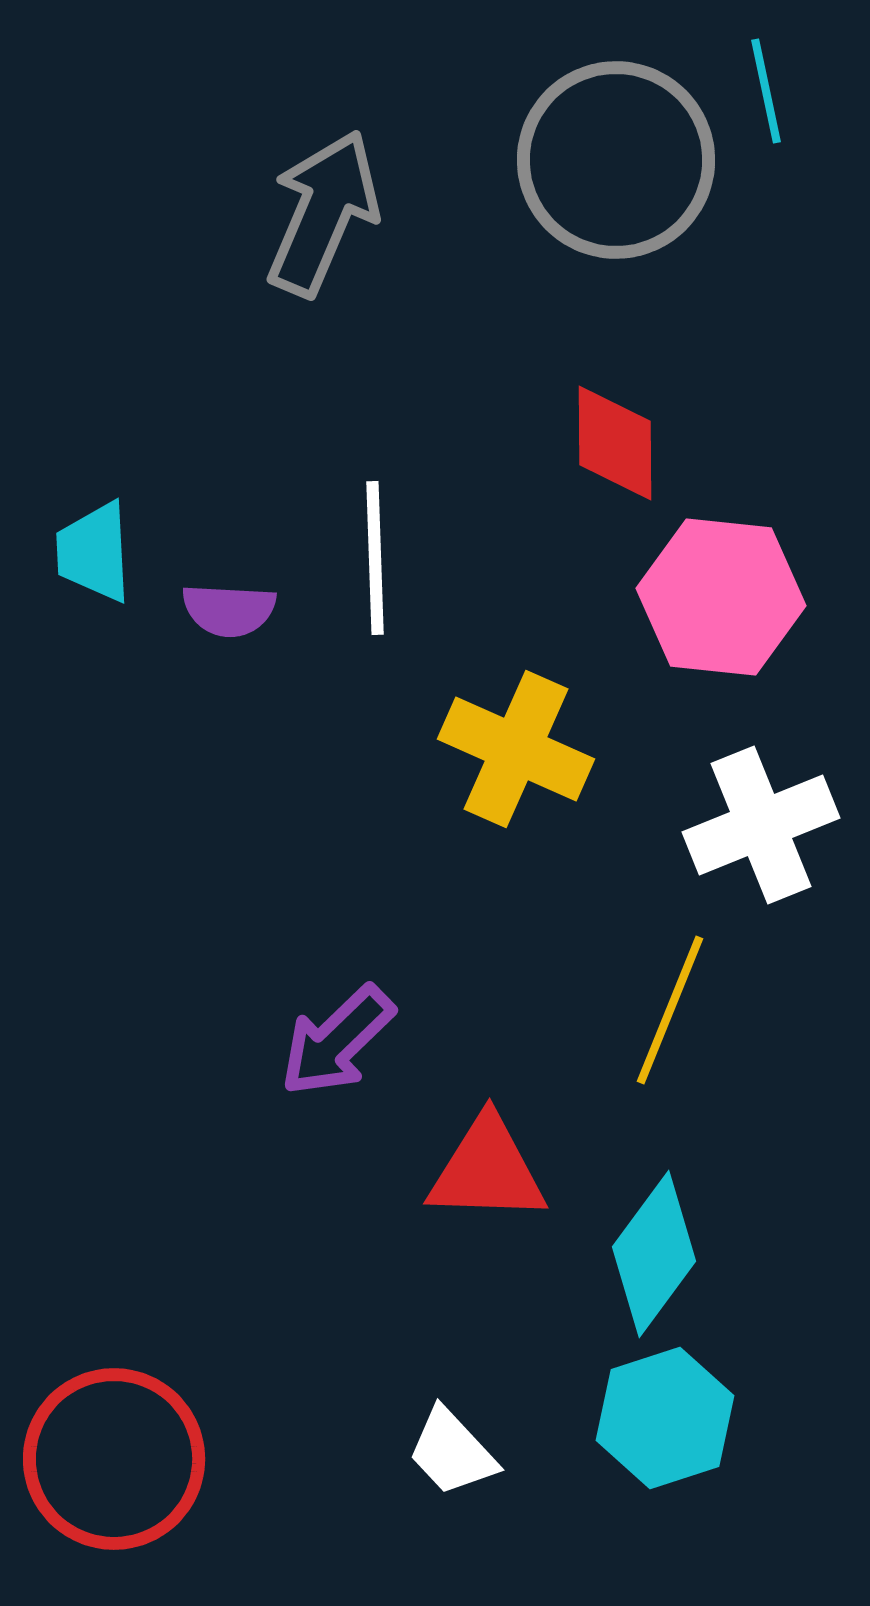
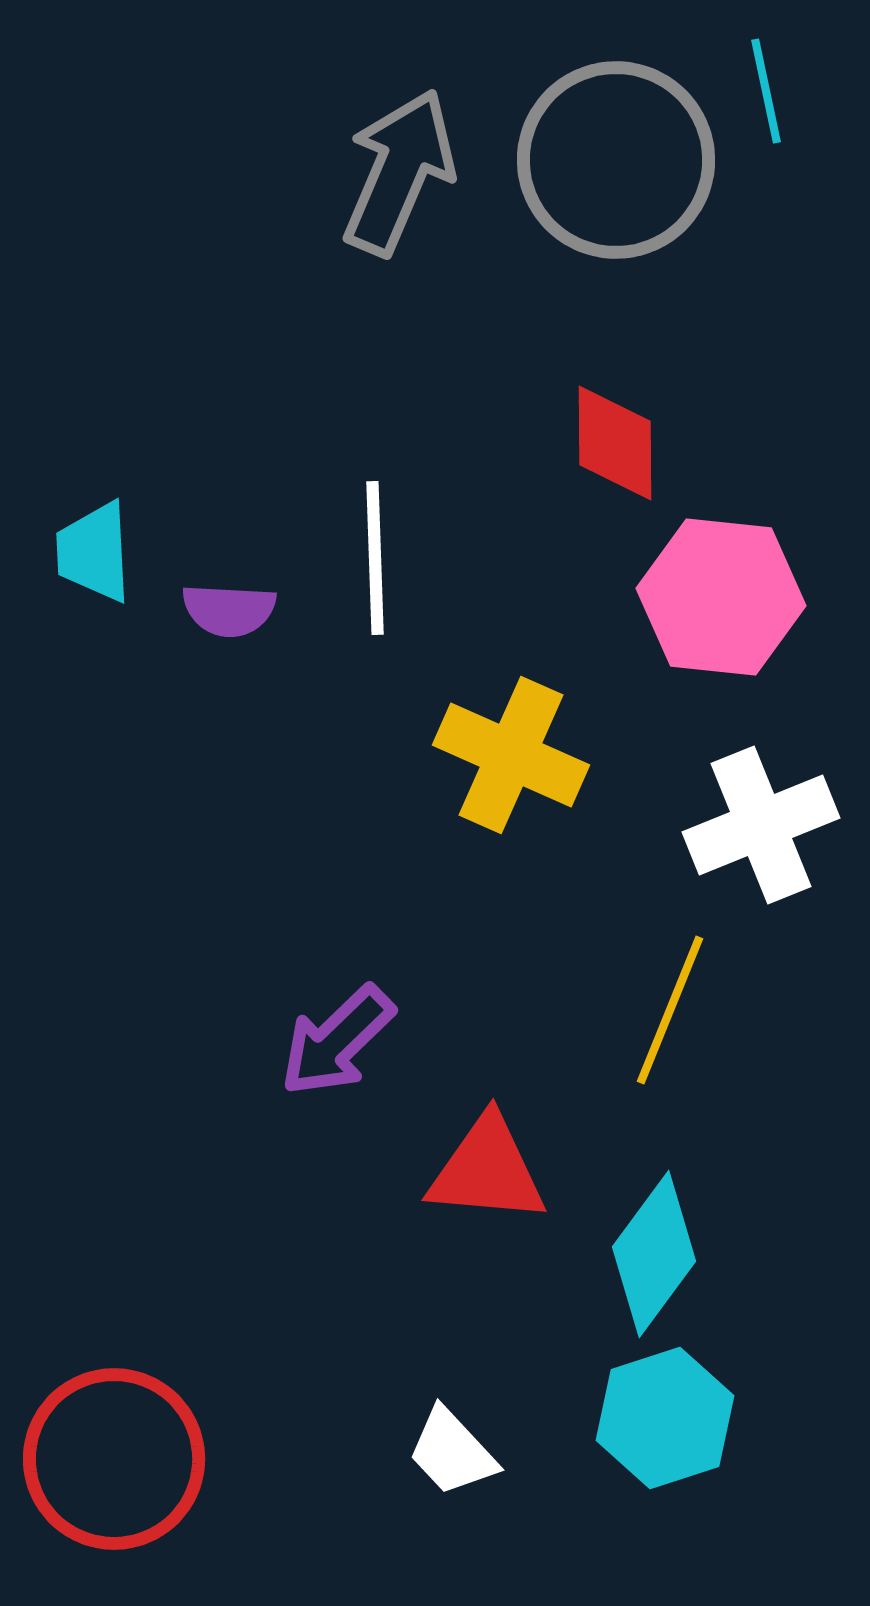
gray arrow: moved 76 px right, 41 px up
yellow cross: moved 5 px left, 6 px down
red triangle: rotated 3 degrees clockwise
